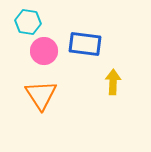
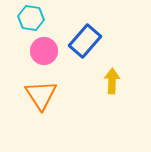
cyan hexagon: moved 3 px right, 4 px up
blue rectangle: moved 3 px up; rotated 56 degrees counterclockwise
yellow arrow: moved 1 px left, 1 px up
